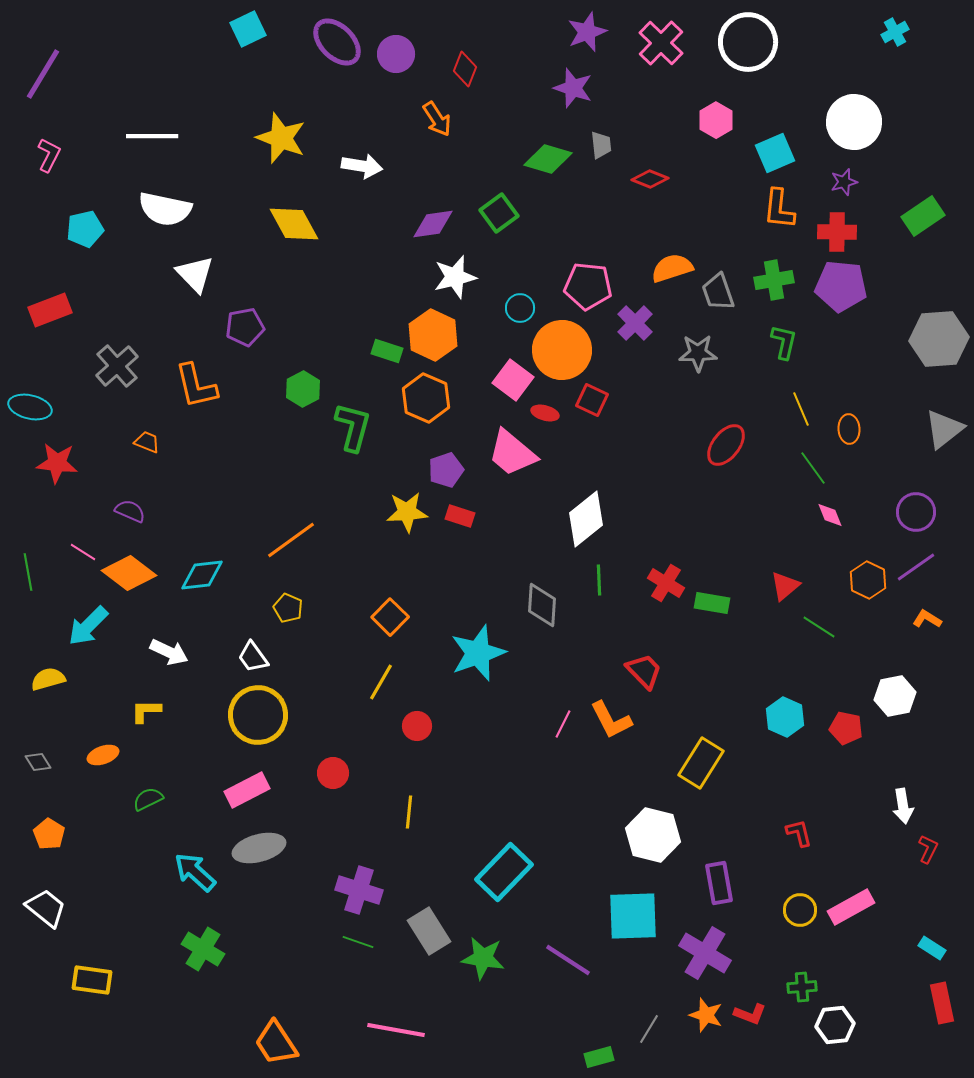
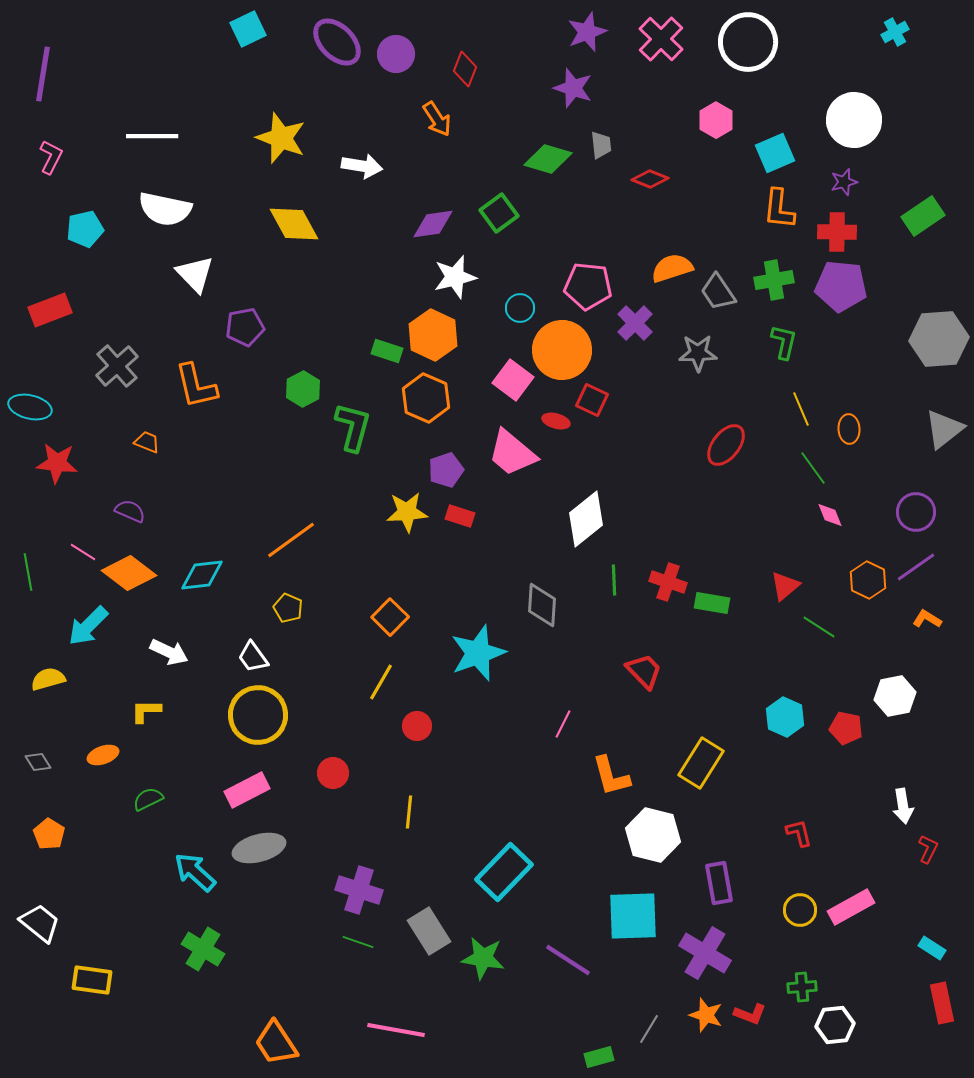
pink cross at (661, 43): moved 4 px up
purple line at (43, 74): rotated 22 degrees counterclockwise
white circle at (854, 122): moved 2 px up
pink L-shape at (49, 155): moved 2 px right, 2 px down
gray trapezoid at (718, 292): rotated 15 degrees counterclockwise
red ellipse at (545, 413): moved 11 px right, 8 px down
green line at (599, 580): moved 15 px right
red cross at (666, 583): moved 2 px right, 1 px up; rotated 12 degrees counterclockwise
orange L-shape at (611, 720): moved 56 px down; rotated 12 degrees clockwise
white trapezoid at (46, 908): moved 6 px left, 15 px down
